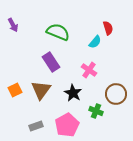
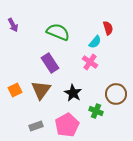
purple rectangle: moved 1 px left, 1 px down
pink cross: moved 1 px right, 8 px up
